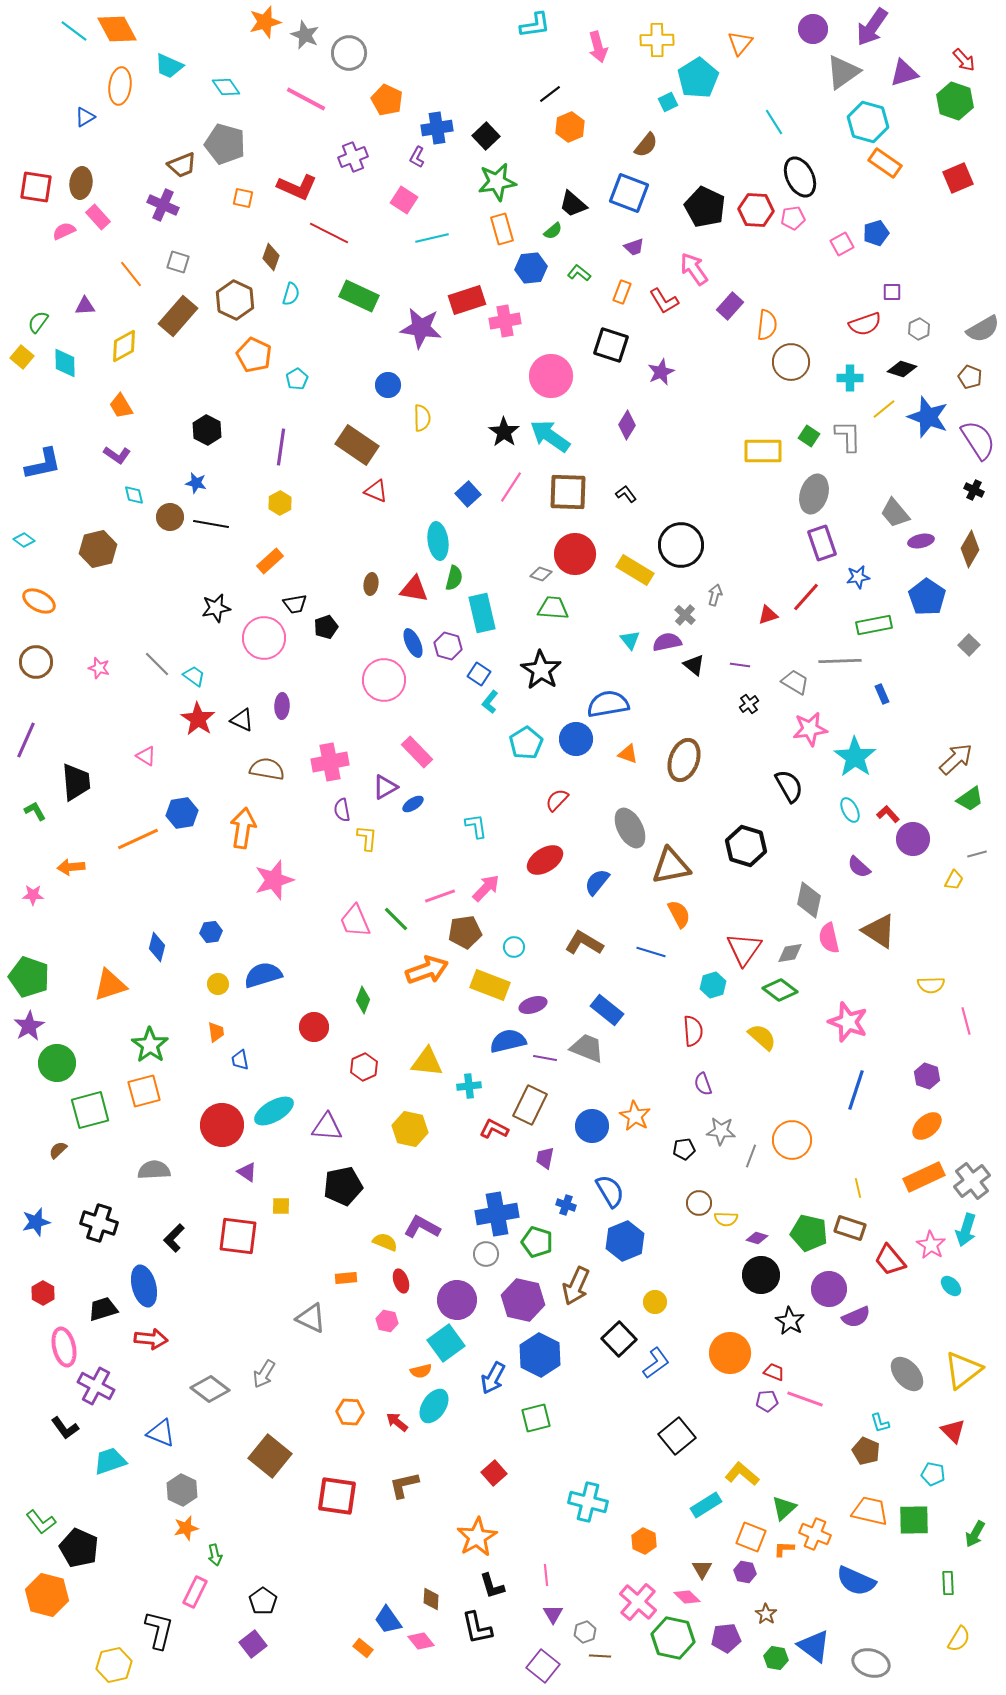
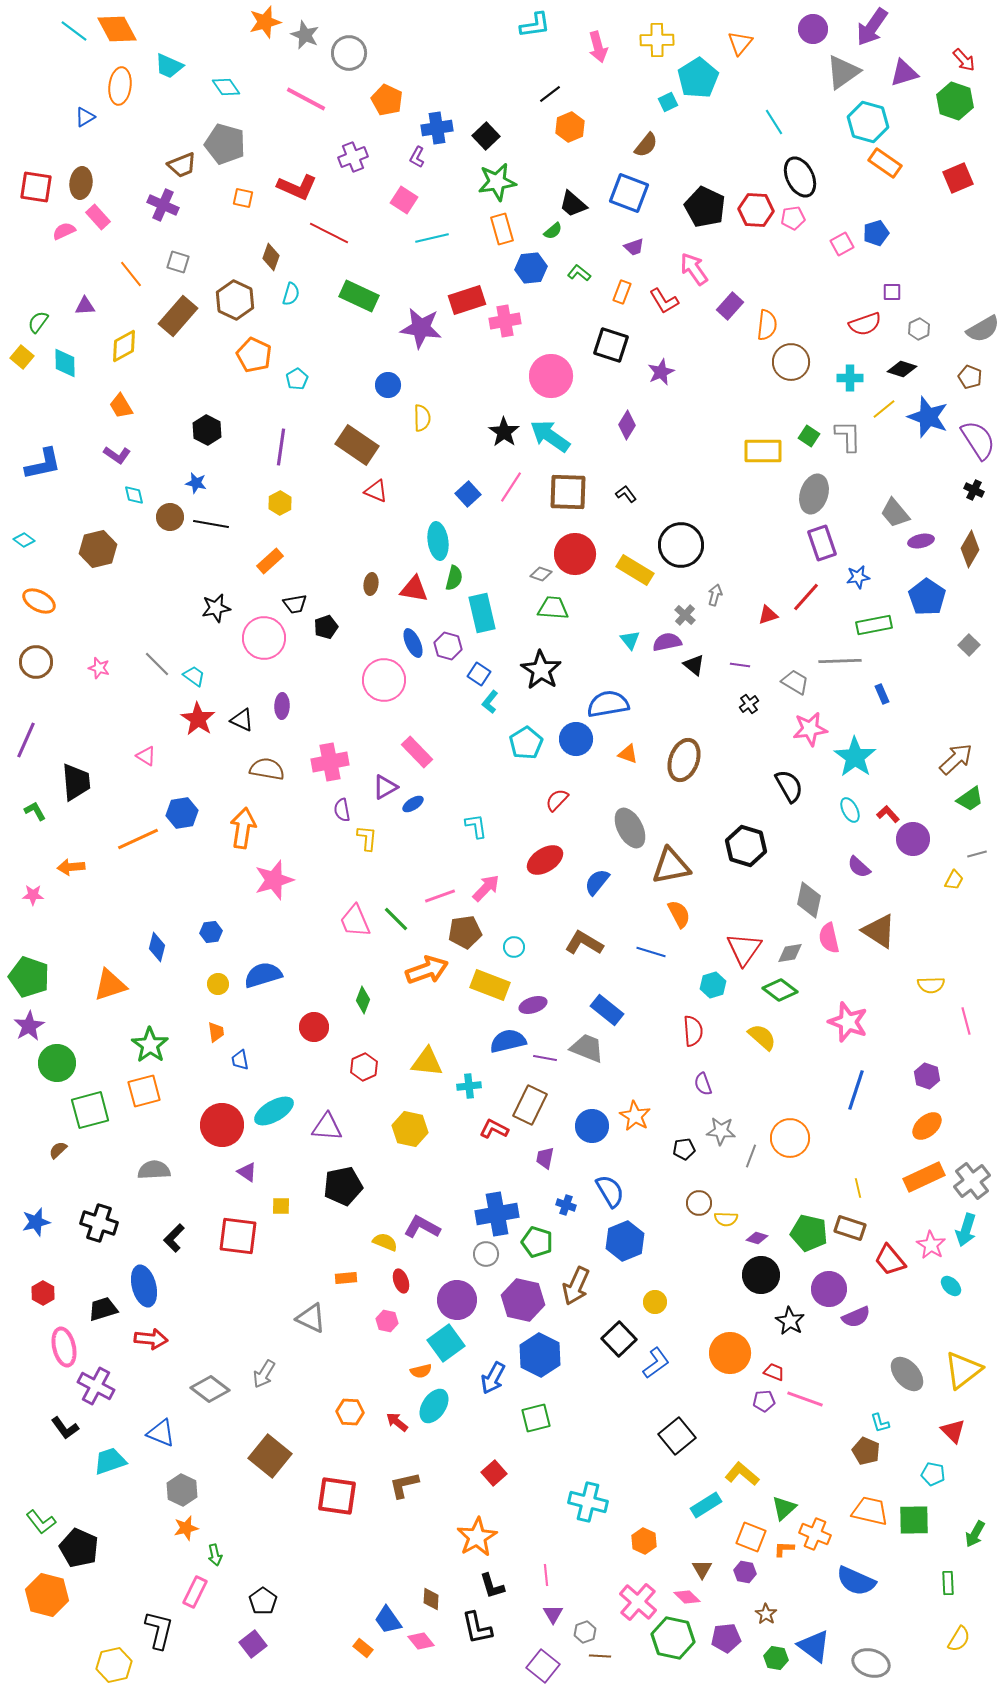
orange circle at (792, 1140): moved 2 px left, 2 px up
purple pentagon at (767, 1401): moved 3 px left
